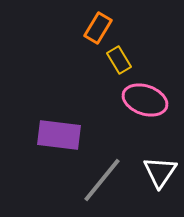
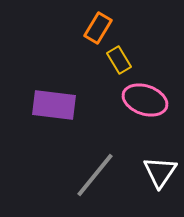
purple rectangle: moved 5 px left, 30 px up
gray line: moved 7 px left, 5 px up
